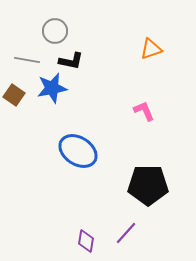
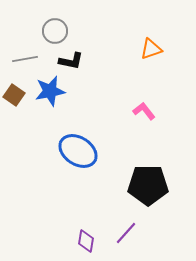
gray line: moved 2 px left, 1 px up; rotated 20 degrees counterclockwise
blue star: moved 2 px left, 3 px down
pink L-shape: rotated 15 degrees counterclockwise
